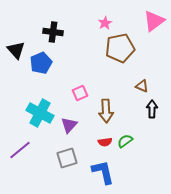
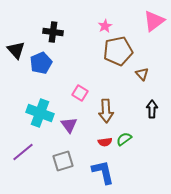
pink star: moved 3 px down
brown pentagon: moved 2 px left, 3 px down
brown triangle: moved 12 px up; rotated 24 degrees clockwise
pink square: rotated 35 degrees counterclockwise
cyan cross: rotated 8 degrees counterclockwise
purple triangle: rotated 18 degrees counterclockwise
green semicircle: moved 1 px left, 2 px up
purple line: moved 3 px right, 2 px down
gray square: moved 4 px left, 3 px down
